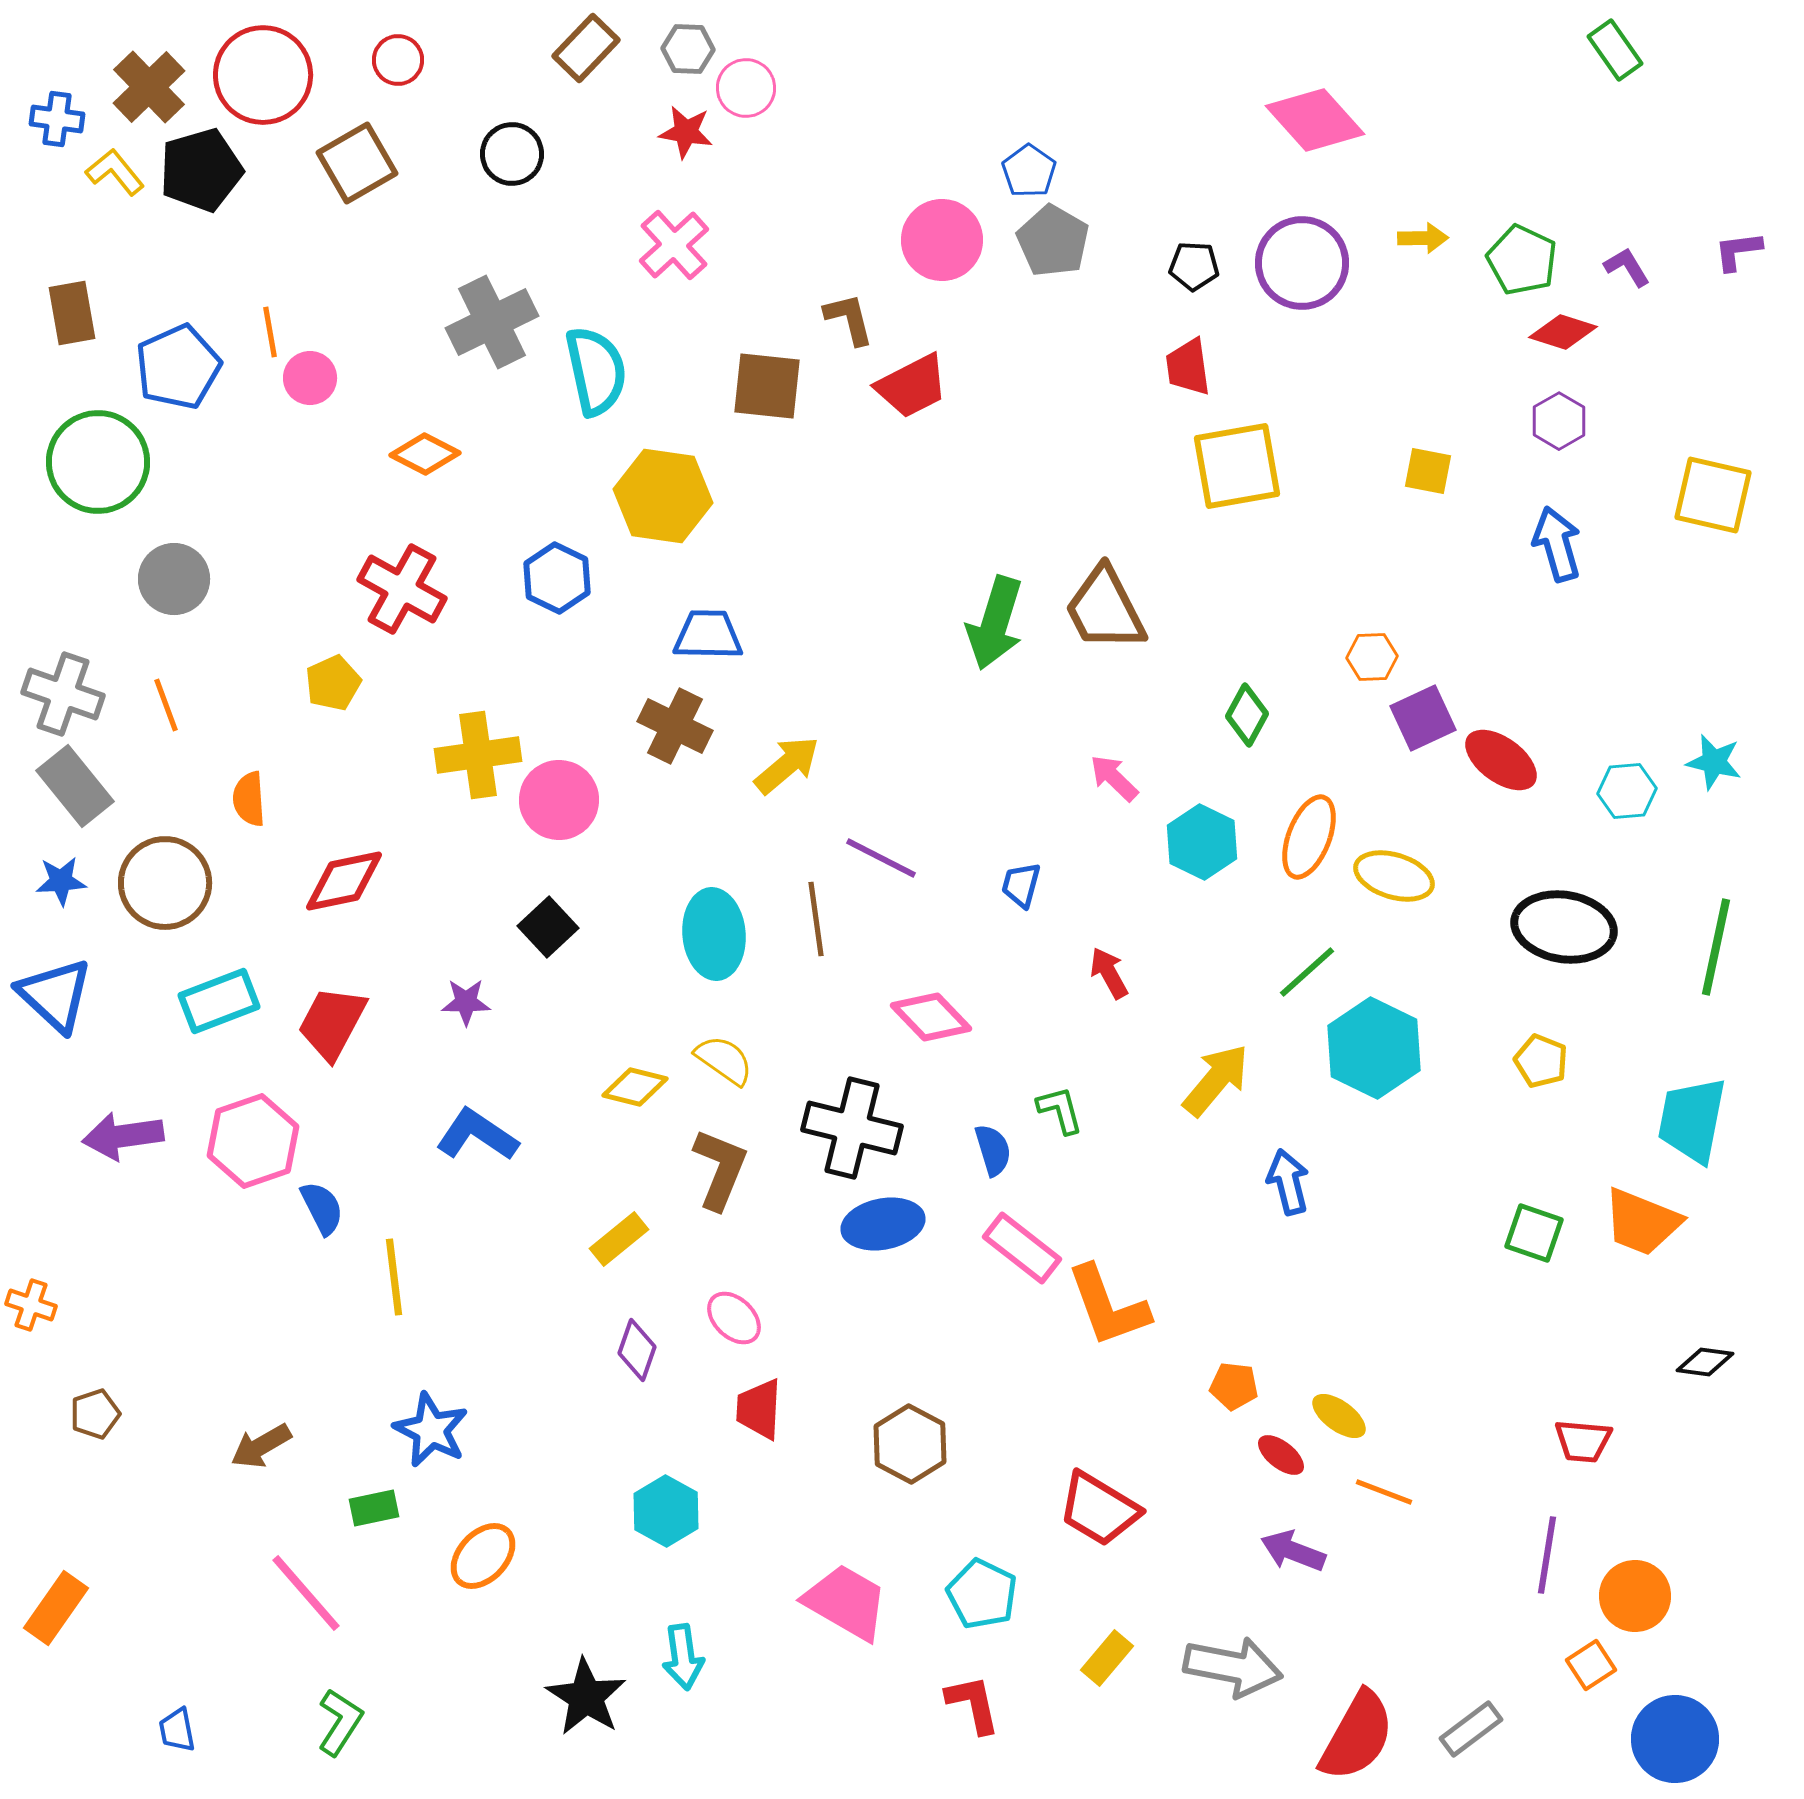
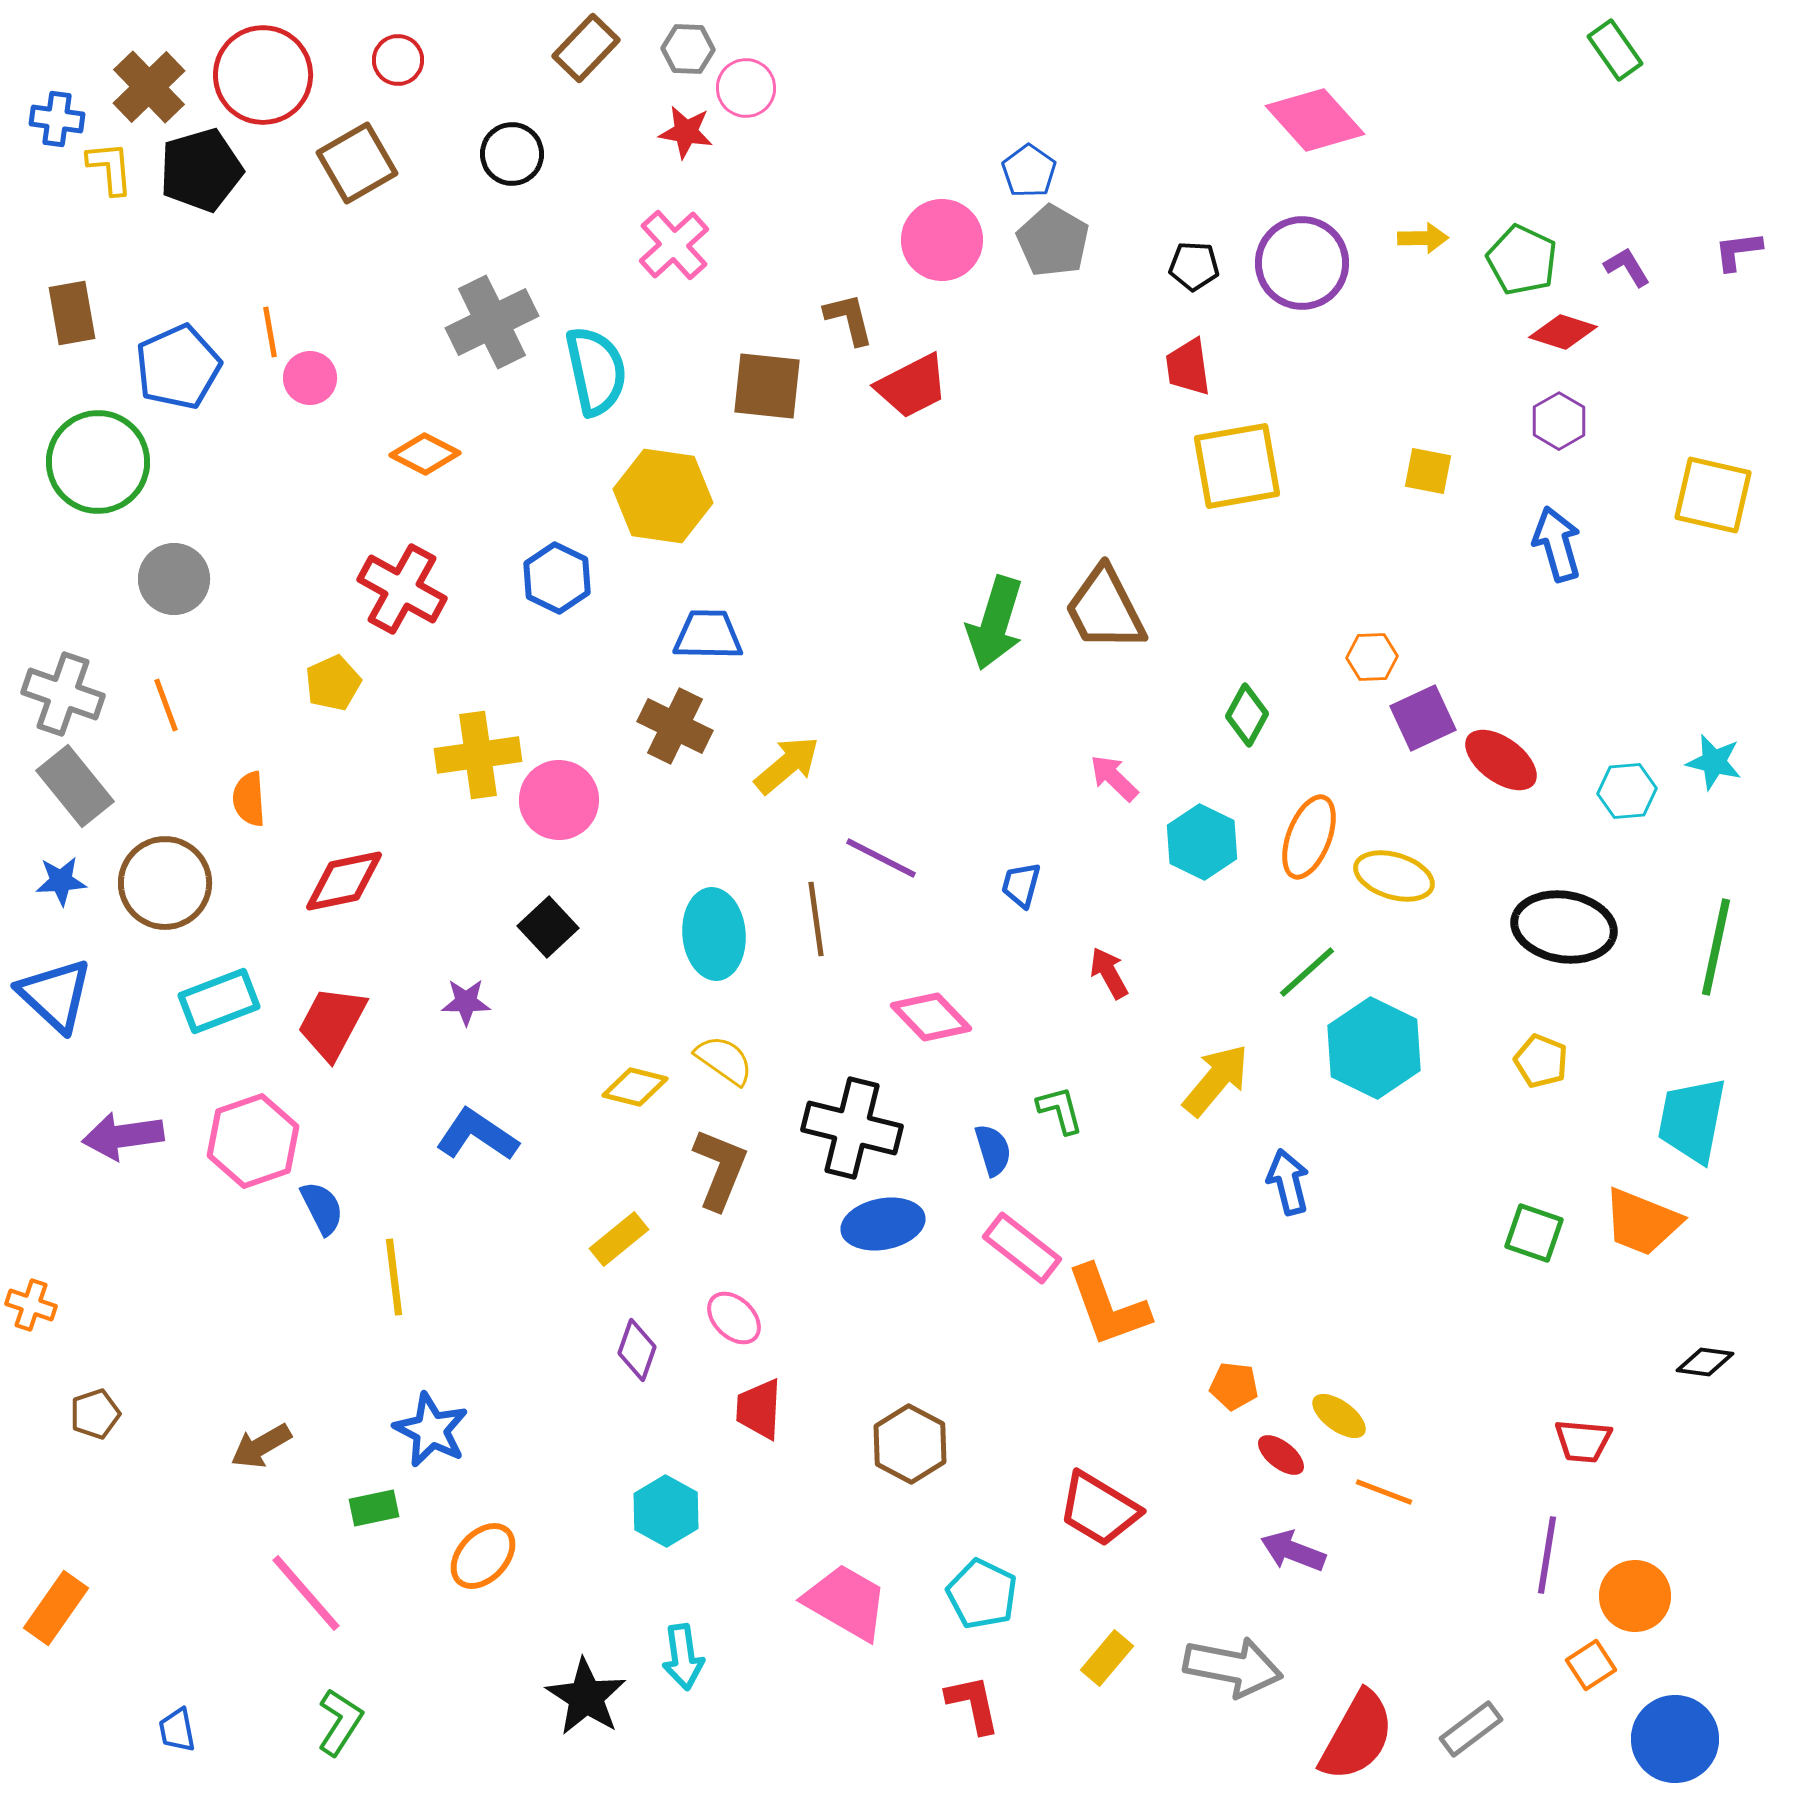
yellow L-shape at (115, 172): moved 5 px left, 4 px up; rotated 34 degrees clockwise
